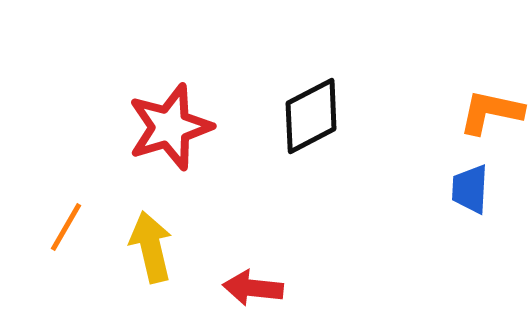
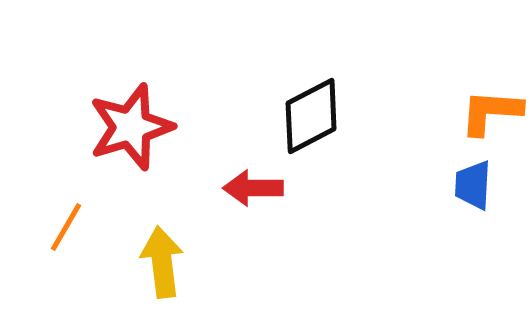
orange L-shape: rotated 8 degrees counterclockwise
red star: moved 39 px left
blue trapezoid: moved 3 px right, 4 px up
yellow arrow: moved 11 px right, 15 px down; rotated 6 degrees clockwise
red arrow: moved 100 px up; rotated 6 degrees counterclockwise
